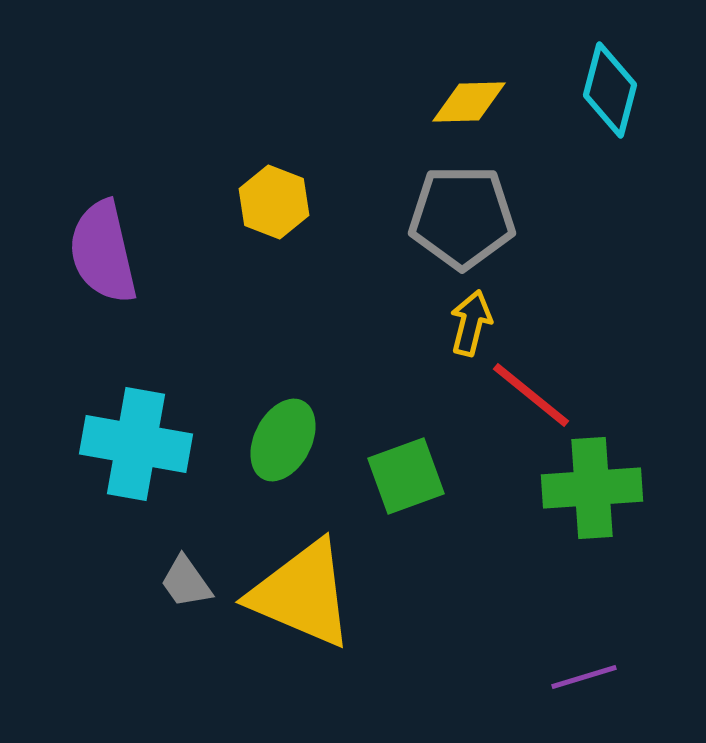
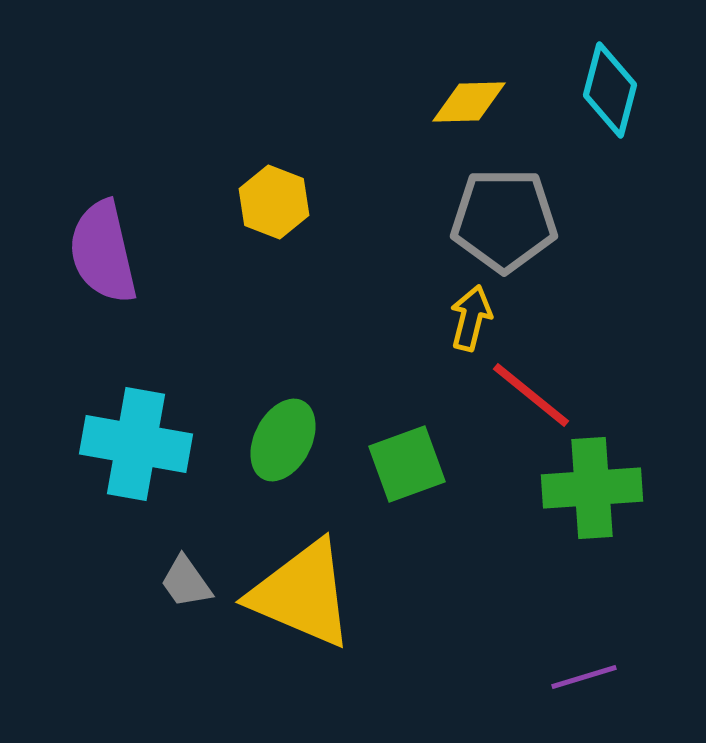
gray pentagon: moved 42 px right, 3 px down
yellow arrow: moved 5 px up
green square: moved 1 px right, 12 px up
